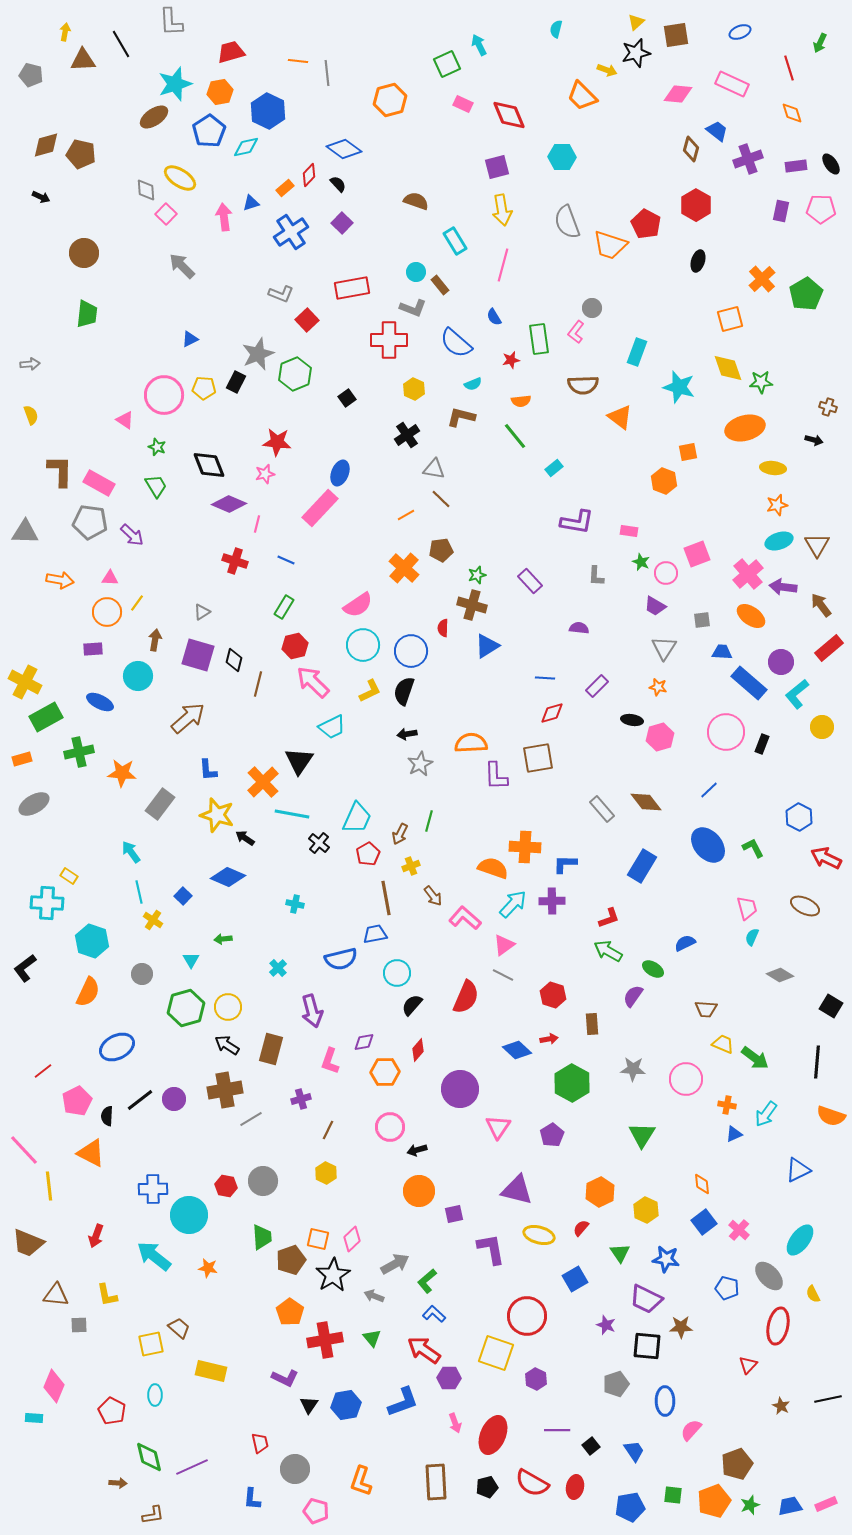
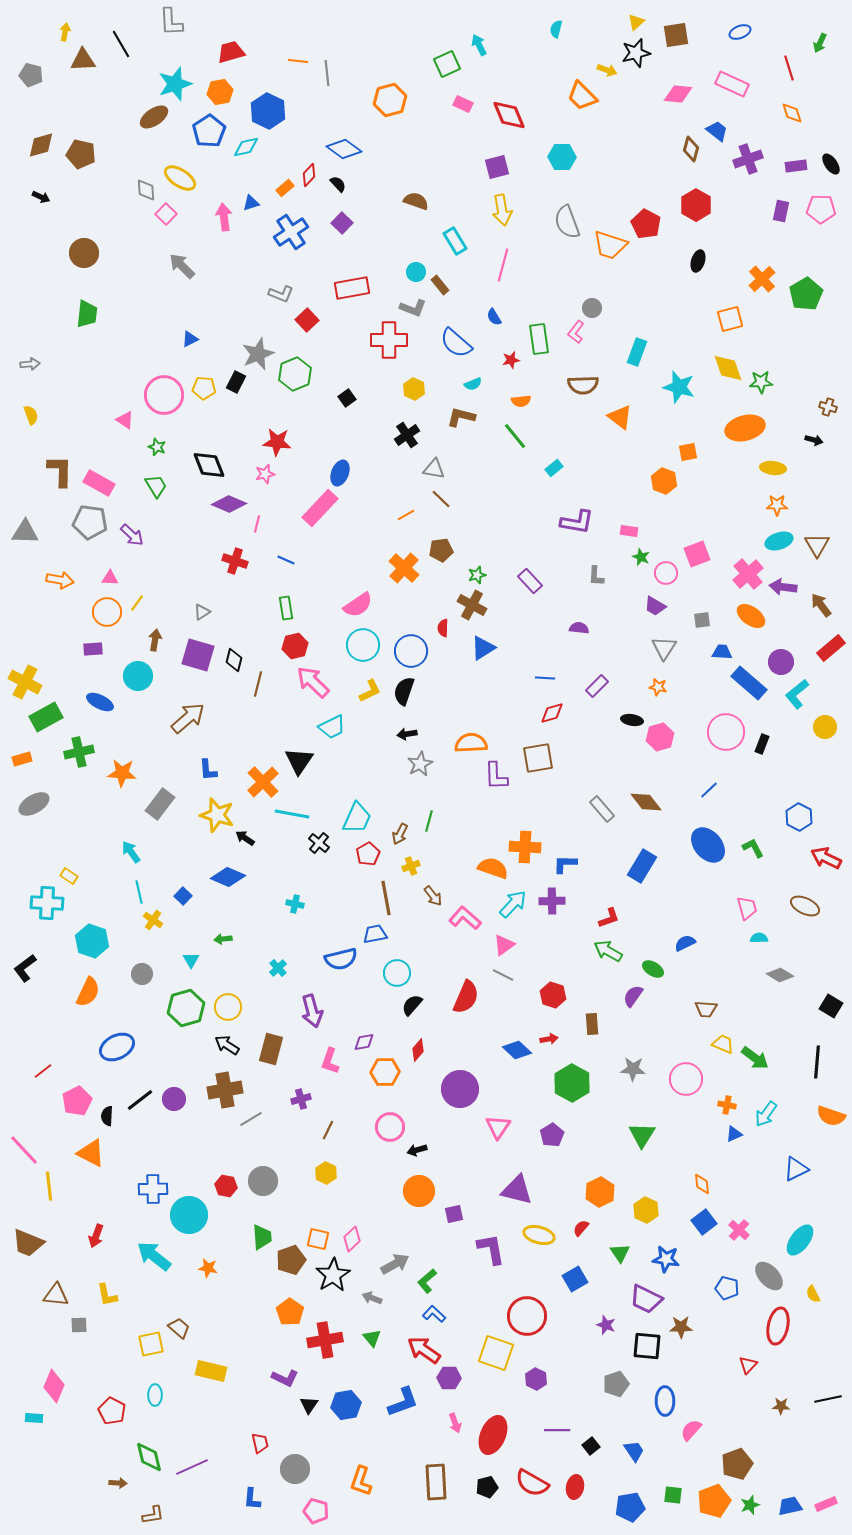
brown diamond at (46, 145): moved 5 px left
orange star at (777, 505): rotated 15 degrees clockwise
green star at (641, 562): moved 5 px up
brown cross at (472, 605): rotated 12 degrees clockwise
green rectangle at (284, 607): moved 2 px right, 1 px down; rotated 40 degrees counterclockwise
blue triangle at (487, 646): moved 4 px left, 2 px down
red rectangle at (829, 648): moved 2 px right
yellow circle at (822, 727): moved 3 px right
cyan semicircle at (752, 937): moved 7 px right, 1 px down; rotated 66 degrees clockwise
blue triangle at (798, 1170): moved 2 px left, 1 px up
gray arrow at (374, 1296): moved 2 px left, 2 px down
brown star at (781, 1406): rotated 24 degrees counterclockwise
